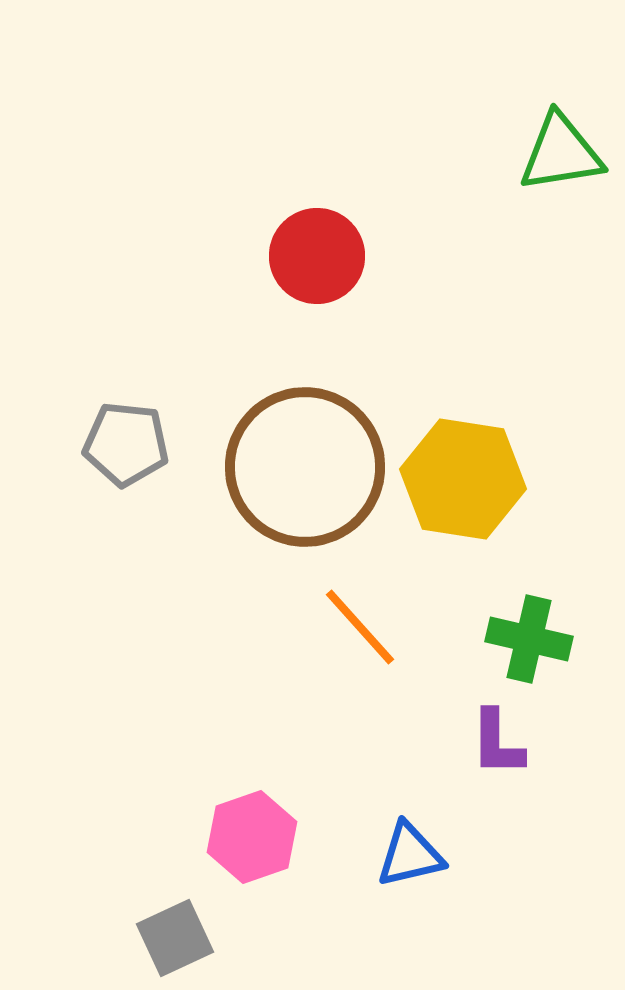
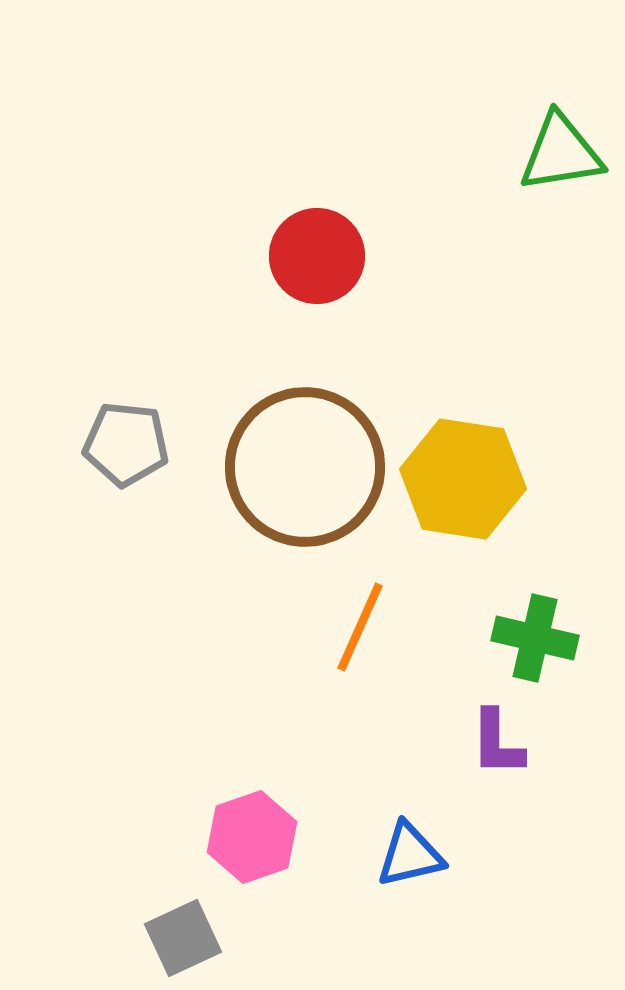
orange line: rotated 66 degrees clockwise
green cross: moved 6 px right, 1 px up
gray square: moved 8 px right
